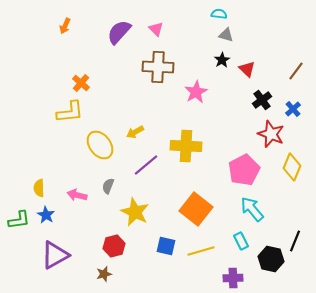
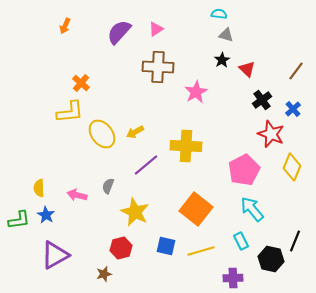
pink triangle: rotated 42 degrees clockwise
yellow ellipse: moved 2 px right, 11 px up
red hexagon: moved 7 px right, 2 px down
